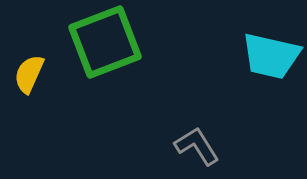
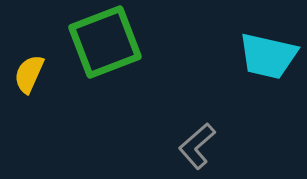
cyan trapezoid: moved 3 px left
gray L-shape: rotated 99 degrees counterclockwise
